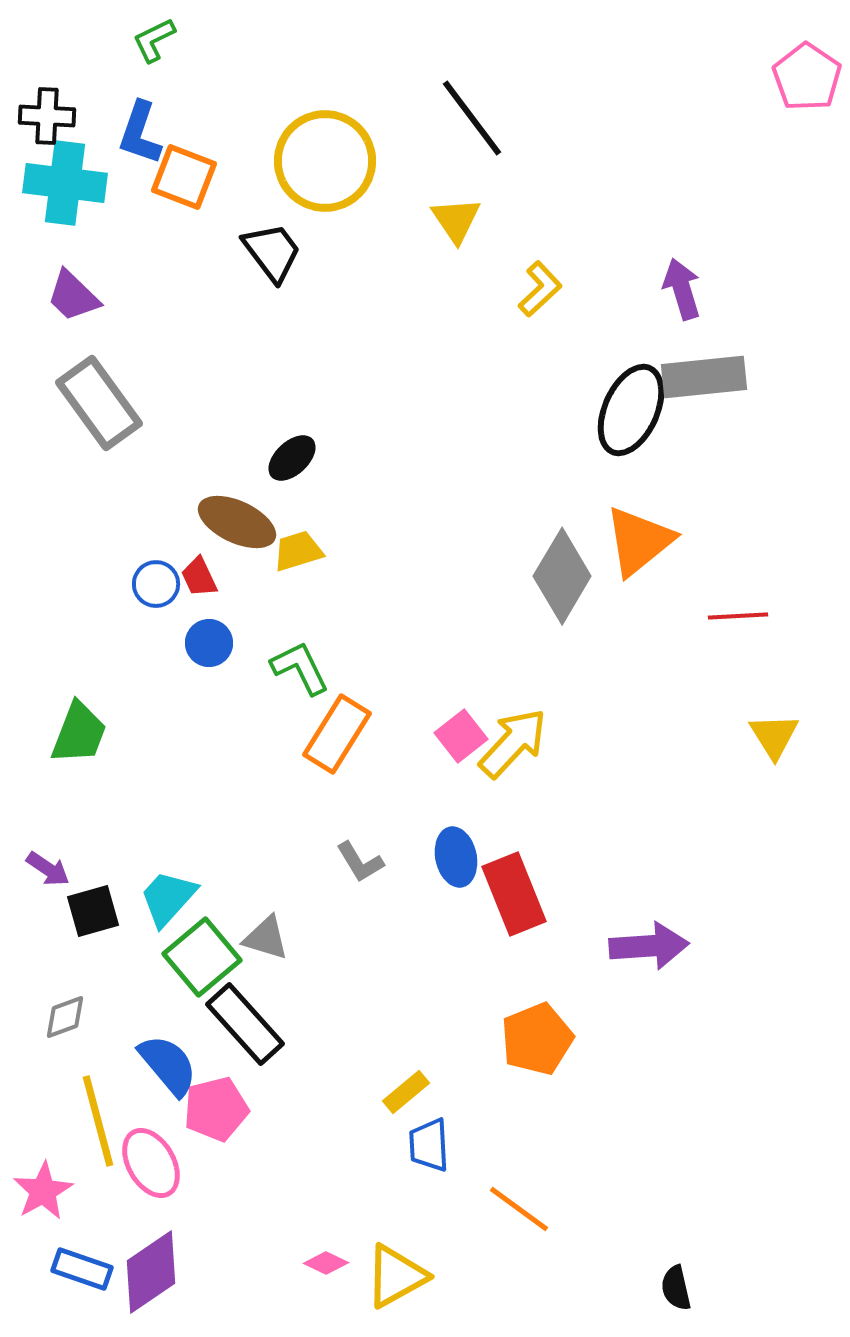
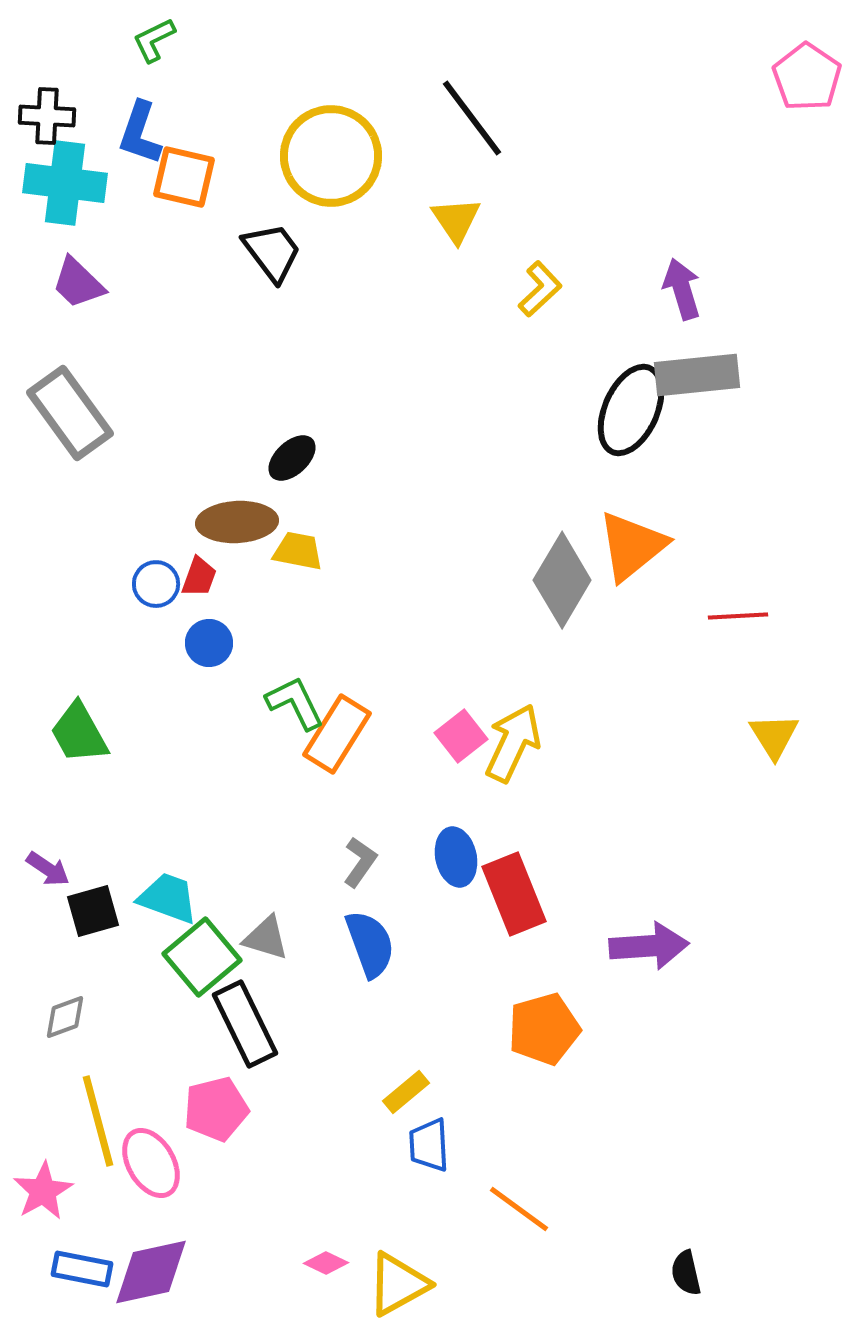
yellow circle at (325, 161): moved 6 px right, 5 px up
orange square at (184, 177): rotated 8 degrees counterclockwise
purple trapezoid at (73, 296): moved 5 px right, 13 px up
gray rectangle at (704, 377): moved 7 px left, 2 px up
gray rectangle at (99, 403): moved 29 px left, 10 px down
brown ellipse at (237, 522): rotated 28 degrees counterclockwise
orange triangle at (639, 541): moved 7 px left, 5 px down
yellow trapezoid at (298, 551): rotated 28 degrees clockwise
gray diamond at (562, 576): moved 4 px down
red trapezoid at (199, 577): rotated 135 degrees counterclockwise
green L-shape at (300, 668): moved 5 px left, 35 px down
green trapezoid at (79, 733): rotated 130 degrees clockwise
yellow arrow at (513, 743): rotated 18 degrees counterclockwise
gray L-shape at (360, 862): rotated 114 degrees counterclockwise
cyan trapezoid at (168, 898): rotated 68 degrees clockwise
black rectangle at (245, 1024): rotated 16 degrees clockwise
orange pentagon at (537, 1039): moved 7 px right, 10 px up; rotated 6 degrees clockwise
blue semicircle at (168, 1065): moved 202 px right, 121 px up; rotated 20 degrees clockwise
blue rectangle at (82, 1269): rotated 8 degrees counterclockwise
purple diamond at (151, 1272): rotated 22 degrees clockwise
yellow triangle at (396, 1276): moved 2 px right, 8 px down
black semicircle at (676, 1288): moved 10 px right, 15 px up
